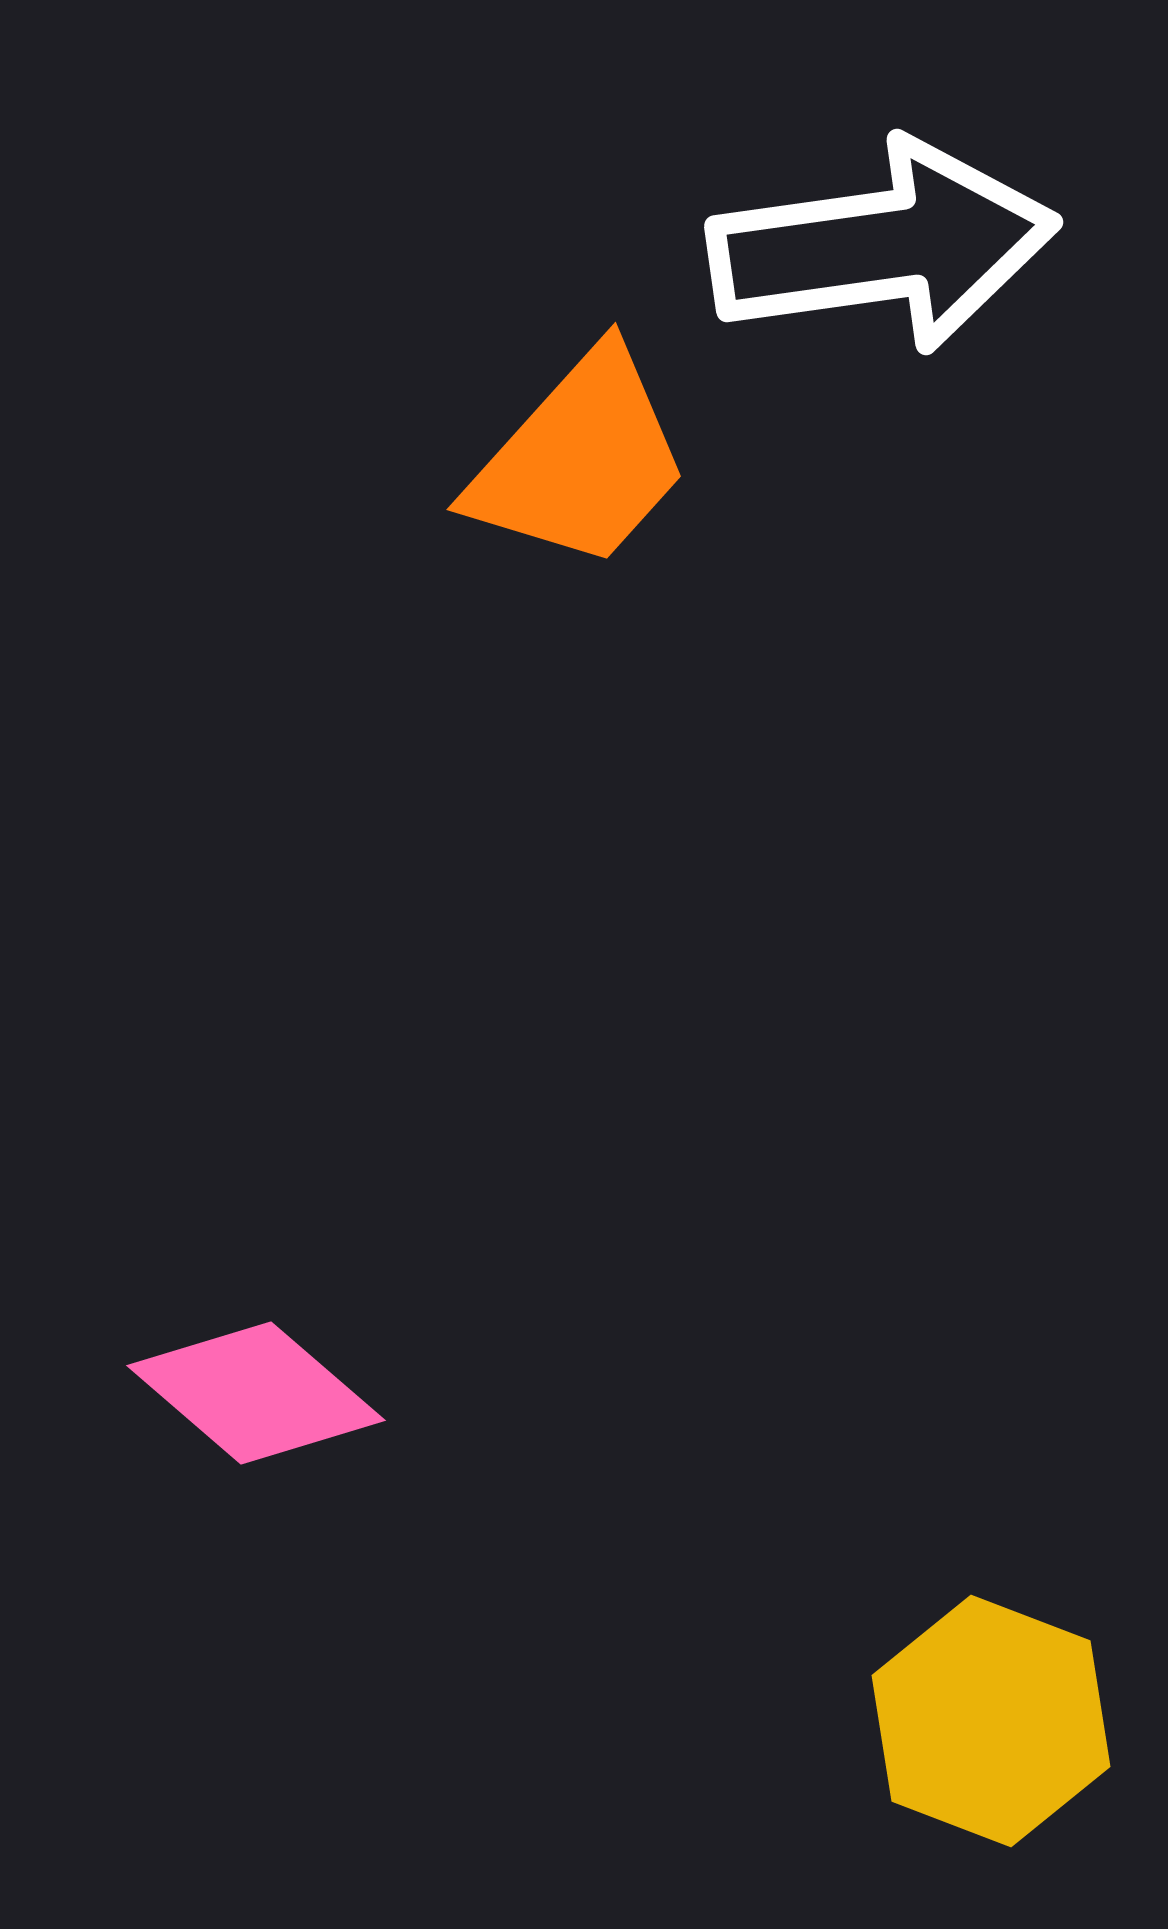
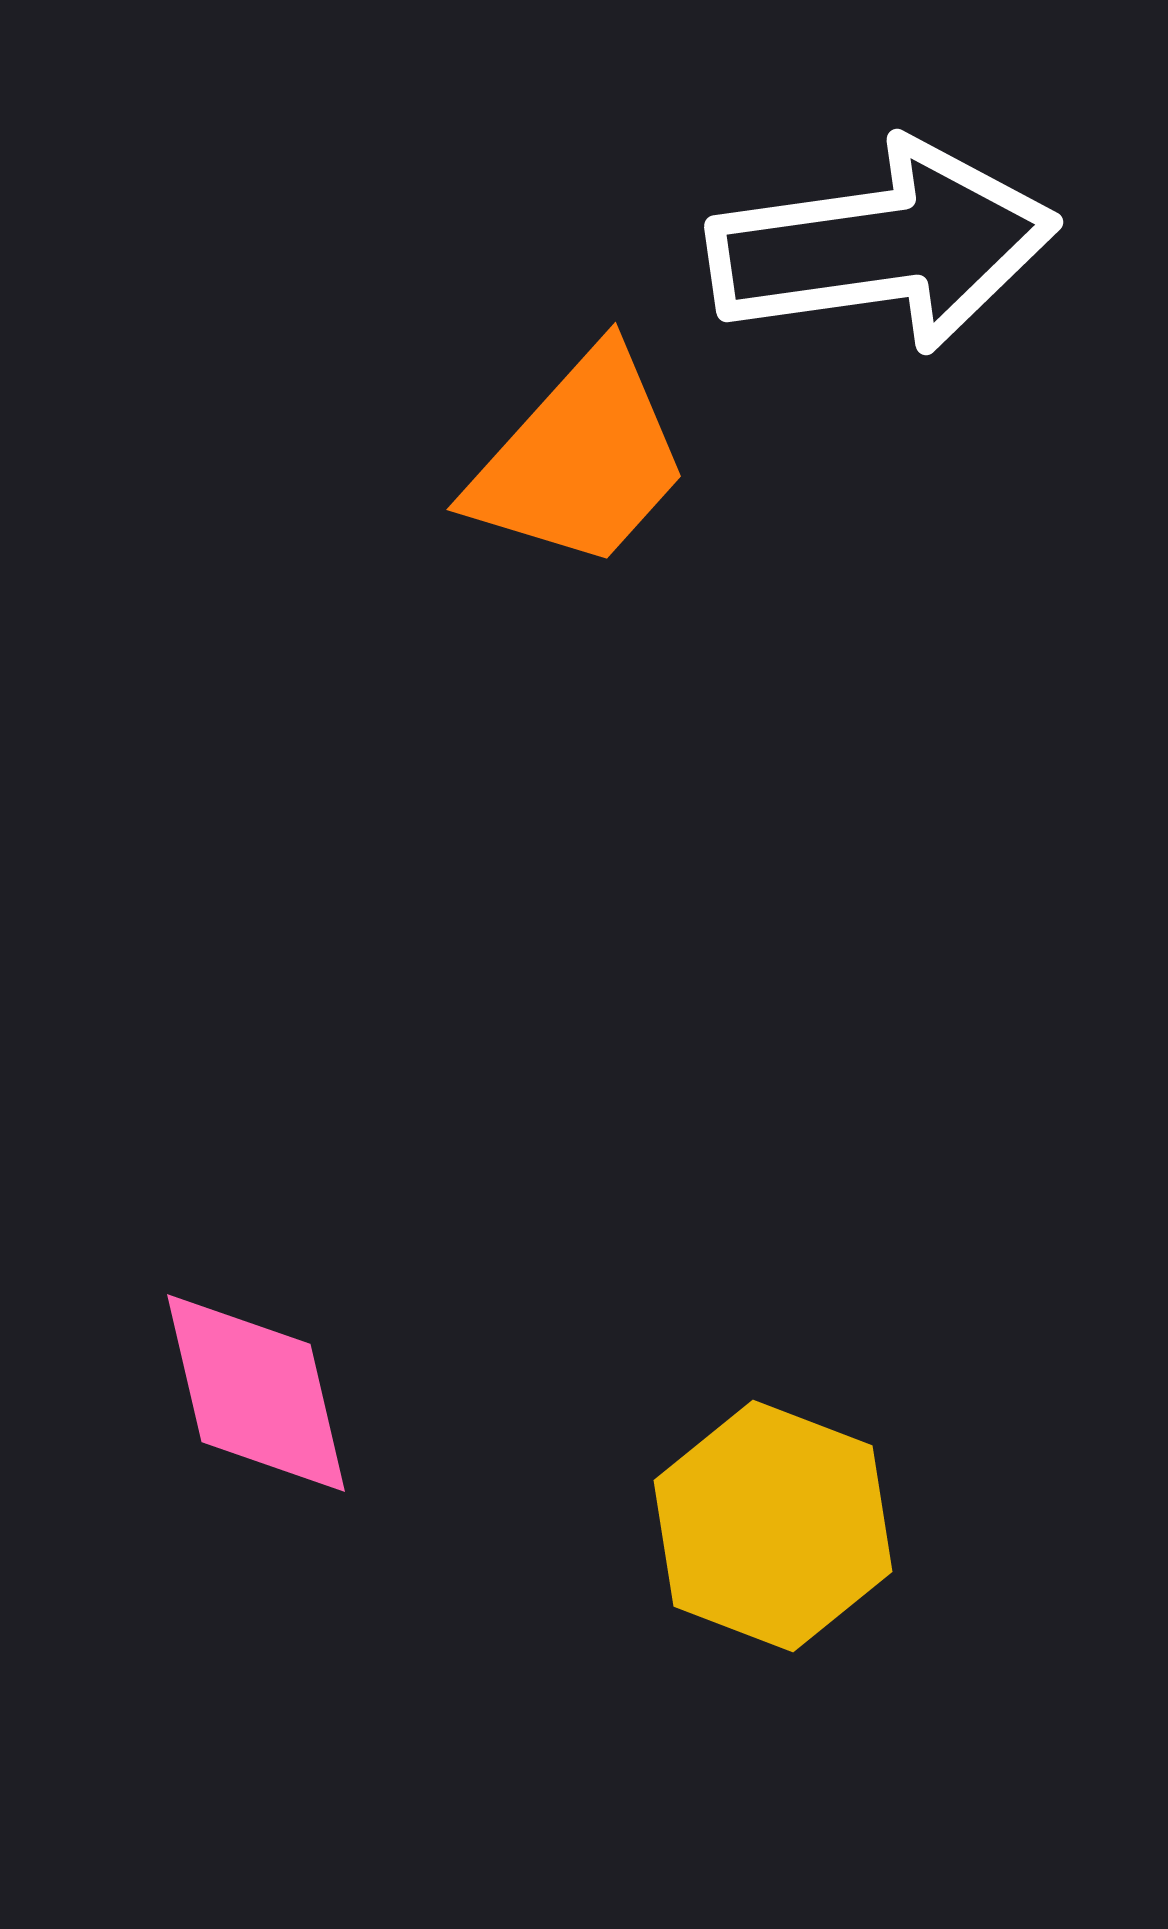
pink diamond: rotated 36 degrees clockwise
yellow hexagon: moved 218 px left, 195 px up
